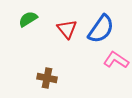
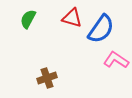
green semicircle: rotated 30 degrees counterclockwise
red triangle: moved 5 px right, 11 px up; rotated 35 degrees counterclockwise
brown cross: rotated 30 degrees counterclockwise
